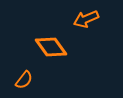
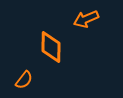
orange diamond: rotated 36 degrees clockwise
